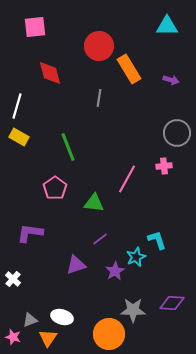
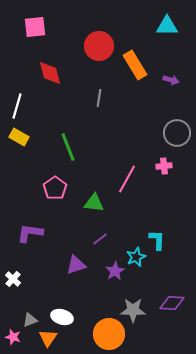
orange rectangle: moved 6 px right, 4 px up
cyan L-shape: rotated 20 degrees clockwise
